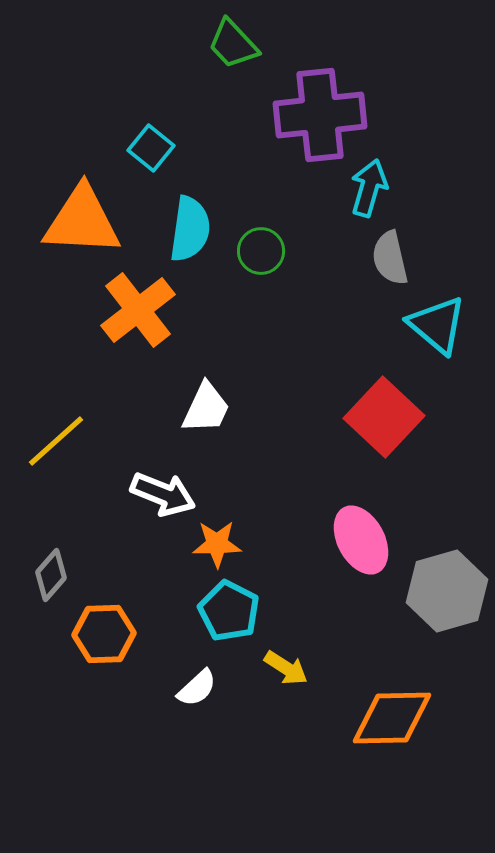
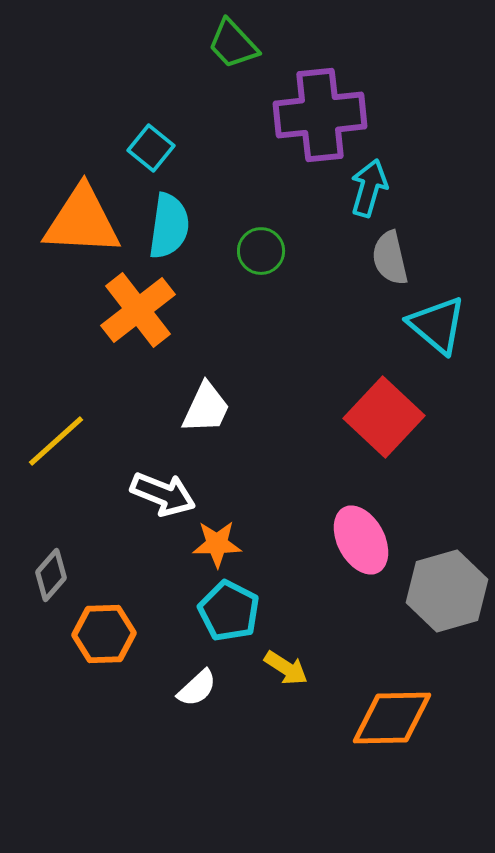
cyan semicircle: moved 21 px left, 3 px up
